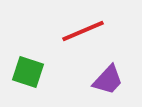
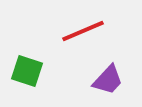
green square: moved 1 px left, 1 px up
